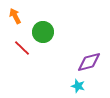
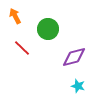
green circle: moved 5 px right, 3 px up
purple diamond: moved 15 px left, 5 px up
